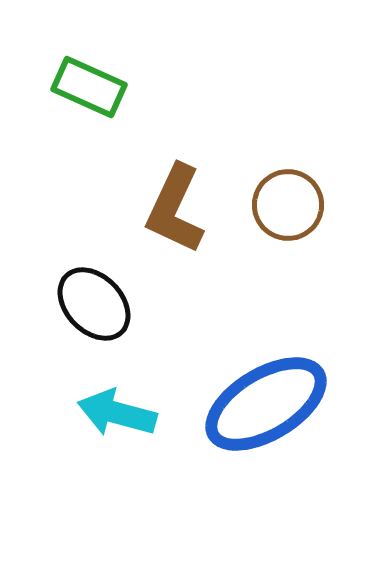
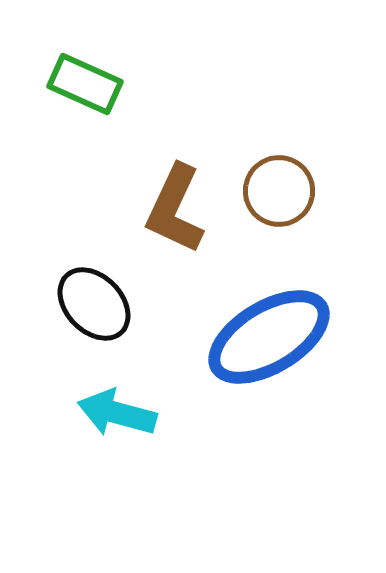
green rectangle: moved 4 px left, 3 px up
brown circle: moved 9 px left, 14 px up
blue ellipse: moved 3 px right, 67 px up
